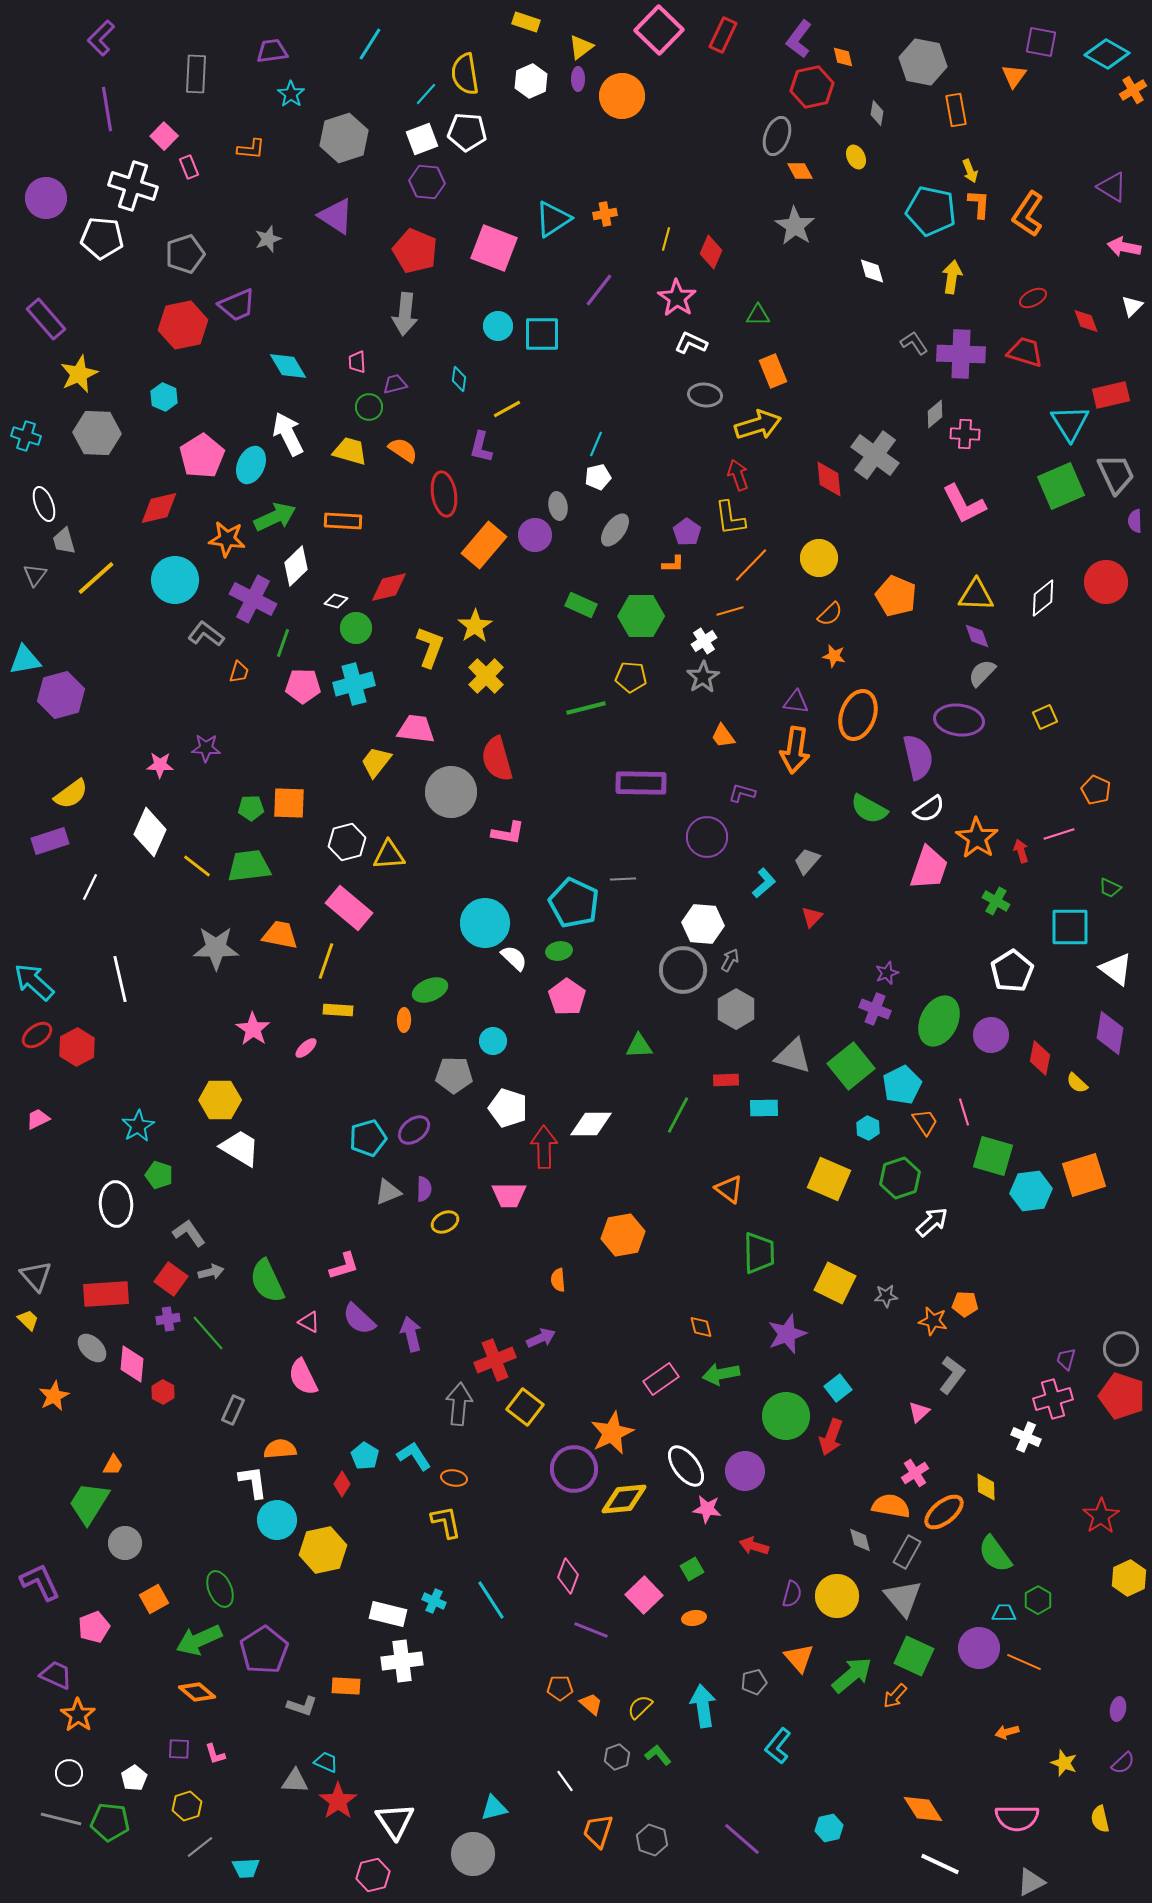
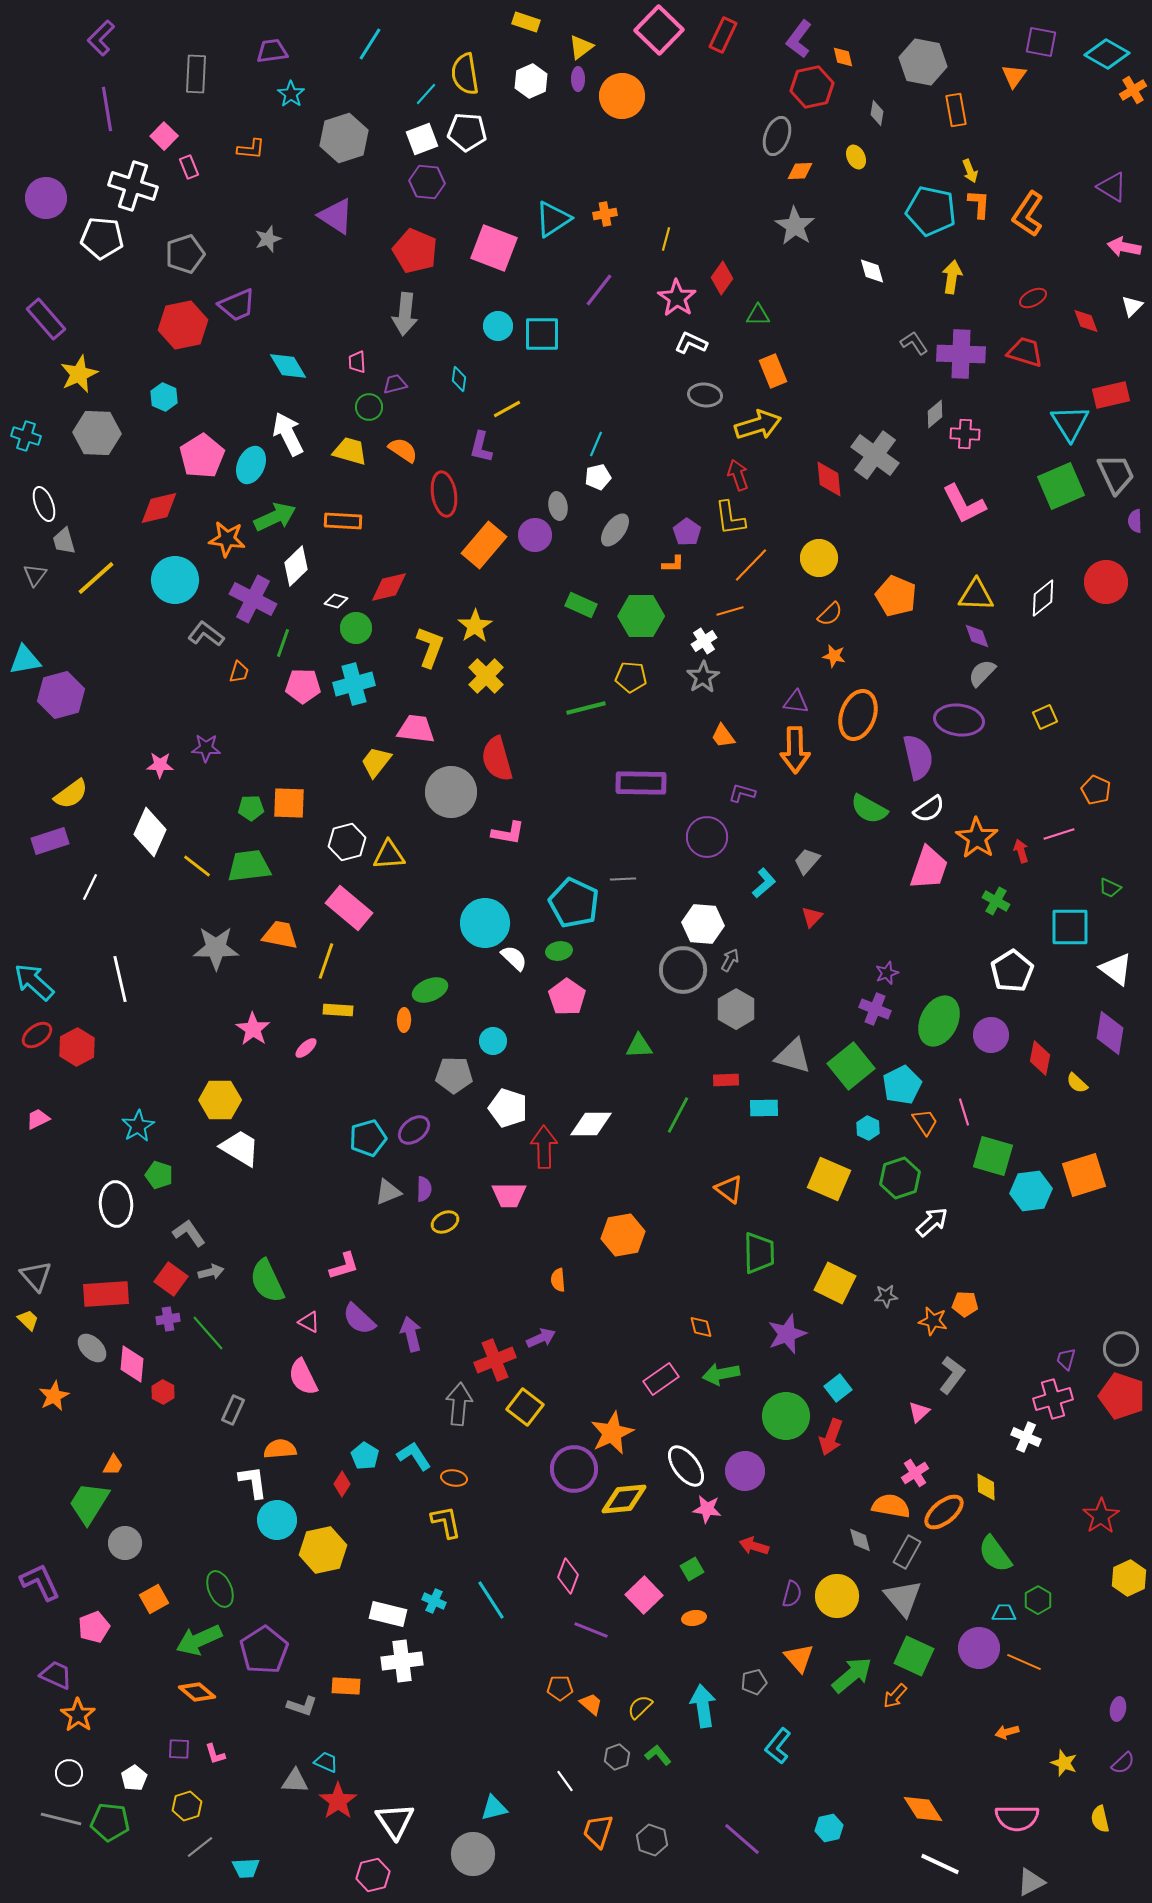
orange diamond at (800, 171): rotated 64 degrees counterclockwise
red diamond at (711, 252): moved 11 px right, 26 px down; rotated 12 degrees clockwise
orange arrow at (795, 750): rotated 9 degrees counterclockwise
